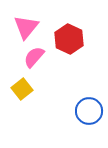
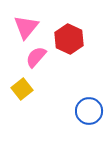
pink semicircle: moved 2 px right
